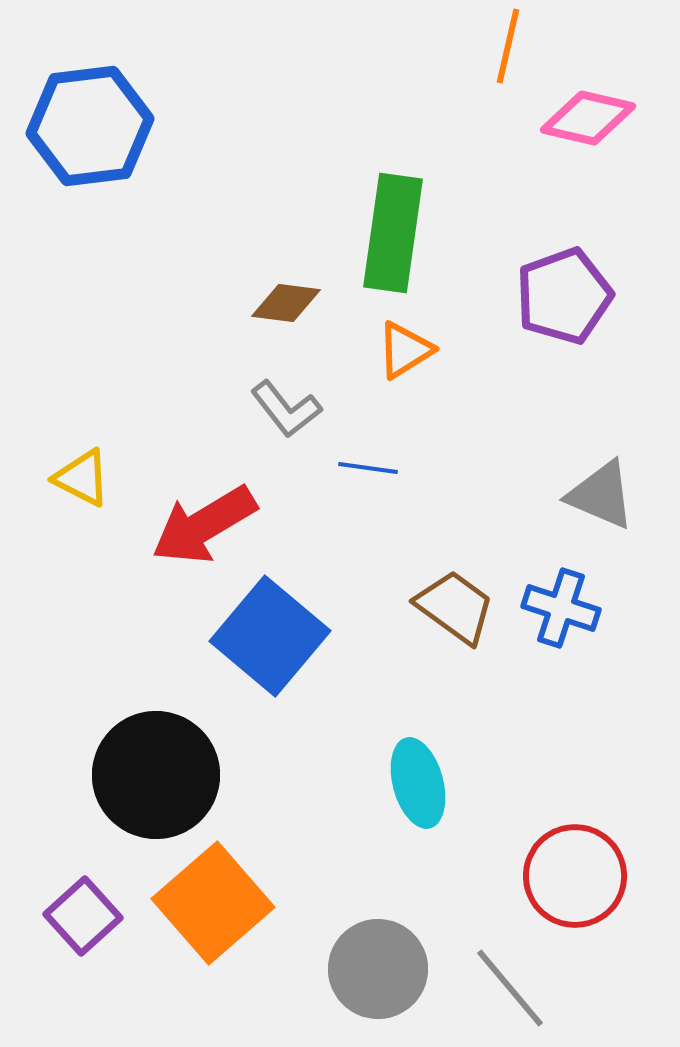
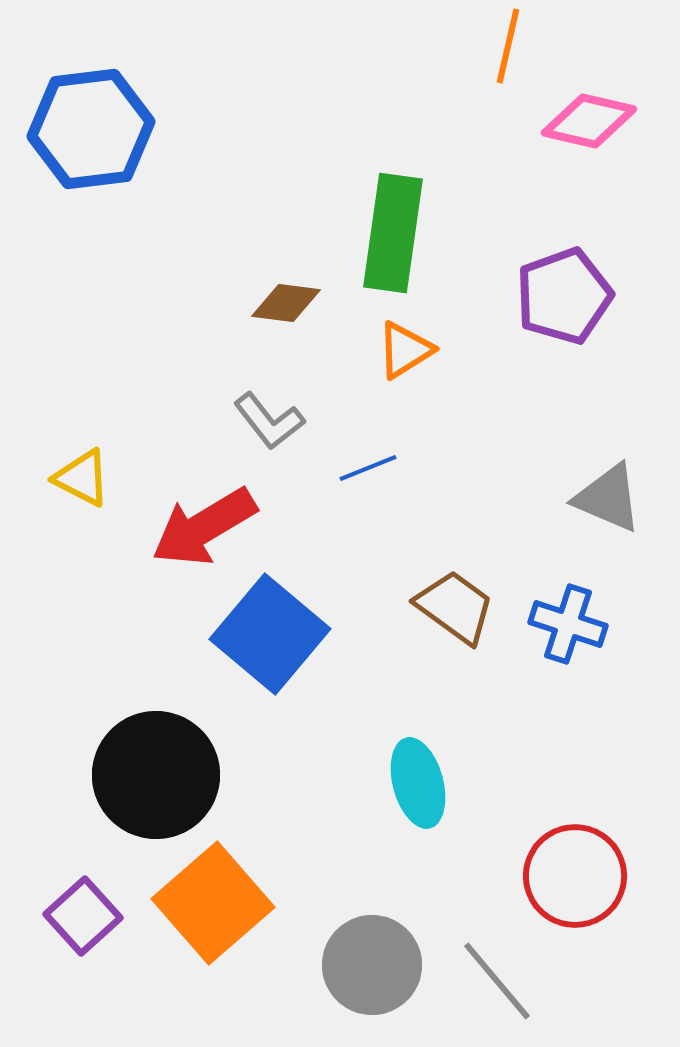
pink diamond: moved 1 px right, 3 px down
blue hexagon: moved 1 px right, 3 px down
gray L-shape: moved 17 px left, 12 px down
blue line: rotated 30 degrees counterclockwise
gray triangle: moved 7 px right, 3 px down
red arrow: moved 2 px down
blue cross: moved 7 px right, 16 px down
blue square: moved 2 px up
gray circle: moved 6 px left, 4 px up
gray line: moved 13 px left, 7 px up
